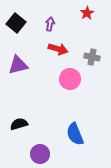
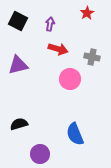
black square: moved 2 px right, 2 px up; rotated 12 degrees counterclockwise
